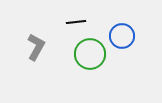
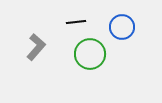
blue circle: moved 9 px up
gray L-shape: rotated 12 degrees clockwise
